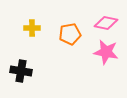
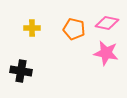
pink diamond: moved 1 px right
orange pentagon: moved 4 px right, 5 px up; rotated 25 degrees clockwise
pink star: moved 1 px down
